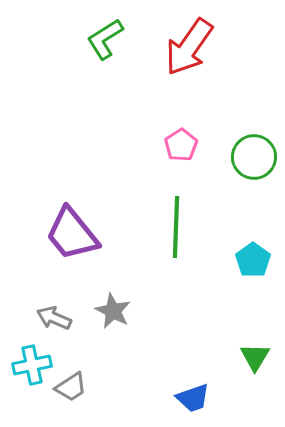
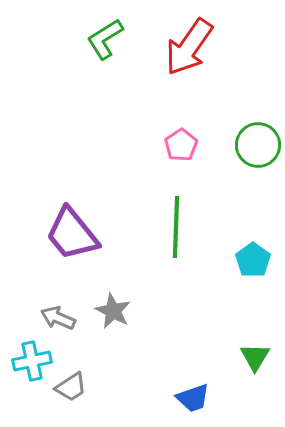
green circle: moved 4 px right, 12 px up
gray arrow: moved 4 px right
cyan cross: moved 4 px up
